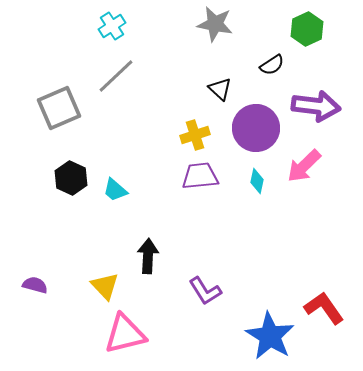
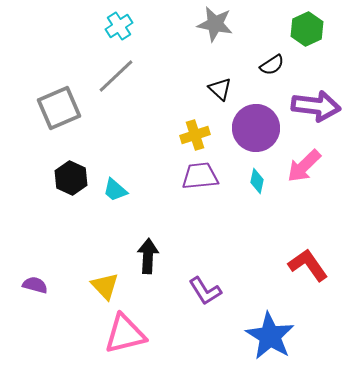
cyan cross: moved 7 px right
red L-shape: moved 16 px left, 43 px up
